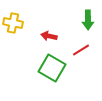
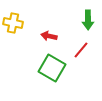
red line: rotated 18 degrees counterclockwise
